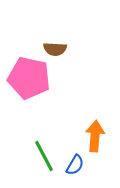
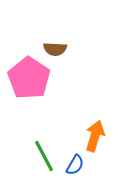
pink pentagon: rotated 21 degrees clockwise
orange arrow: rotated 12 degrees clockwise
